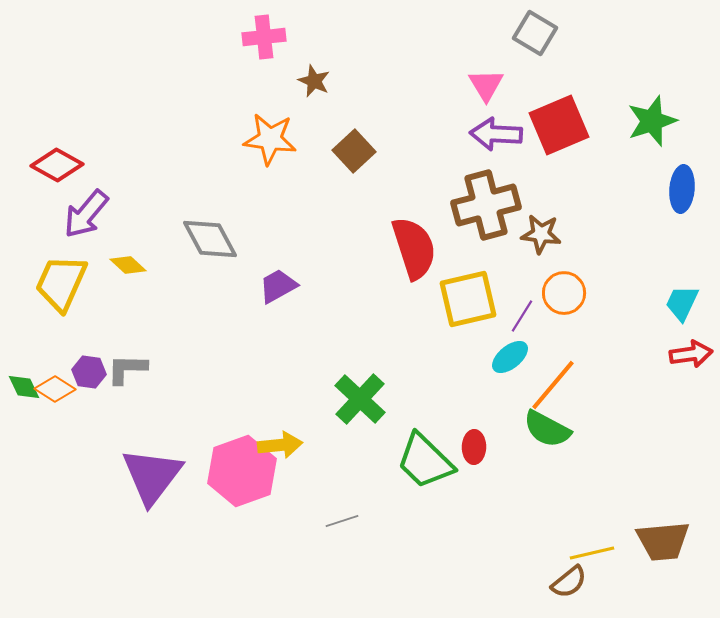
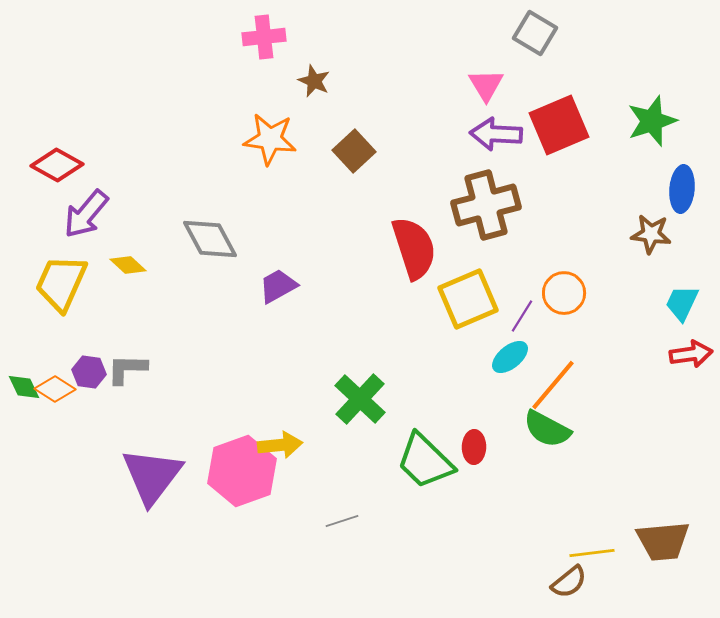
brown star at (541, 234): moved 110 px right
yellow square at (468, 299): rotated 10 degrees counterclockwise
yellow line at (592, 553): rotated 6 degrees clockwise
